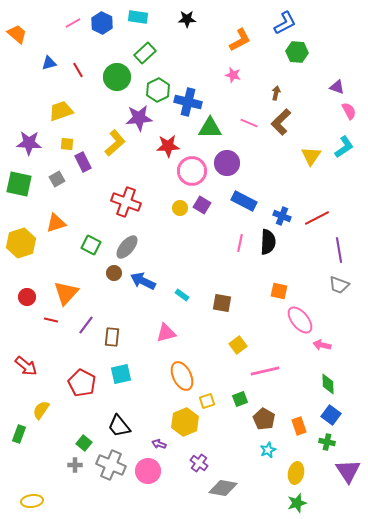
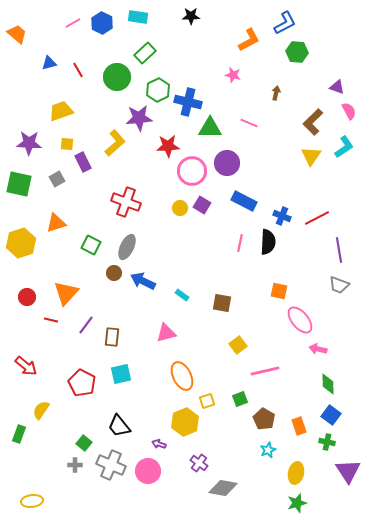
black star at (187, 19): moved 4 px right, 3 px up
orange L-shape at (240, 40): moved 9 px right
brown L-shape at (281, 122): moved 32 px right
gray ellipse at (127, 247): rotated 15 degrees counterclockwise
pink arrow at (322, 345): moved 4 px left, 4 px down
